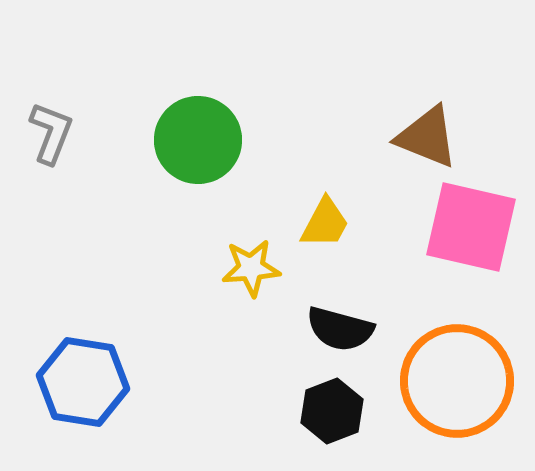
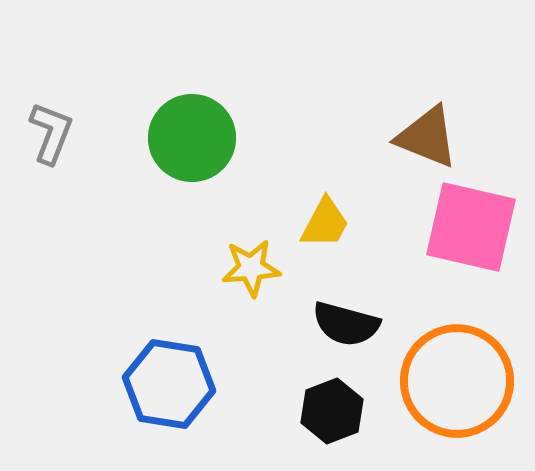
green circle: moved 6 px left, 2 px up
black semicircle: moved 6 px right, 5 px up
blue hexagon: moved 86 px right, 2 px down
